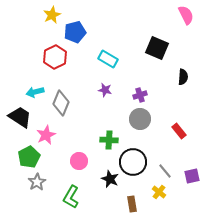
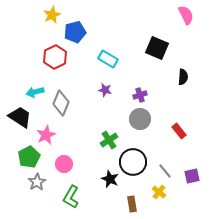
green cross: rotated 36 degrees counterclockwise
pink circle: moved 15 px left, 3 px down
